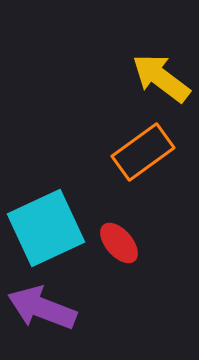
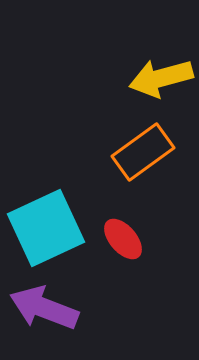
yellow arrow: rotated 52 degrees counterclockwise
red ellipse: moved 4 px right, 4 px up
purple arrow: moved 2 px right
